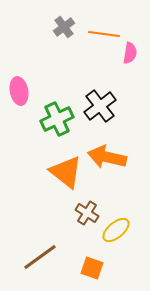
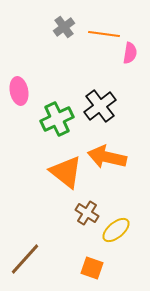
brown line: moved 15 px left, 2 px down; rotated 12 degrees counterclockwise
